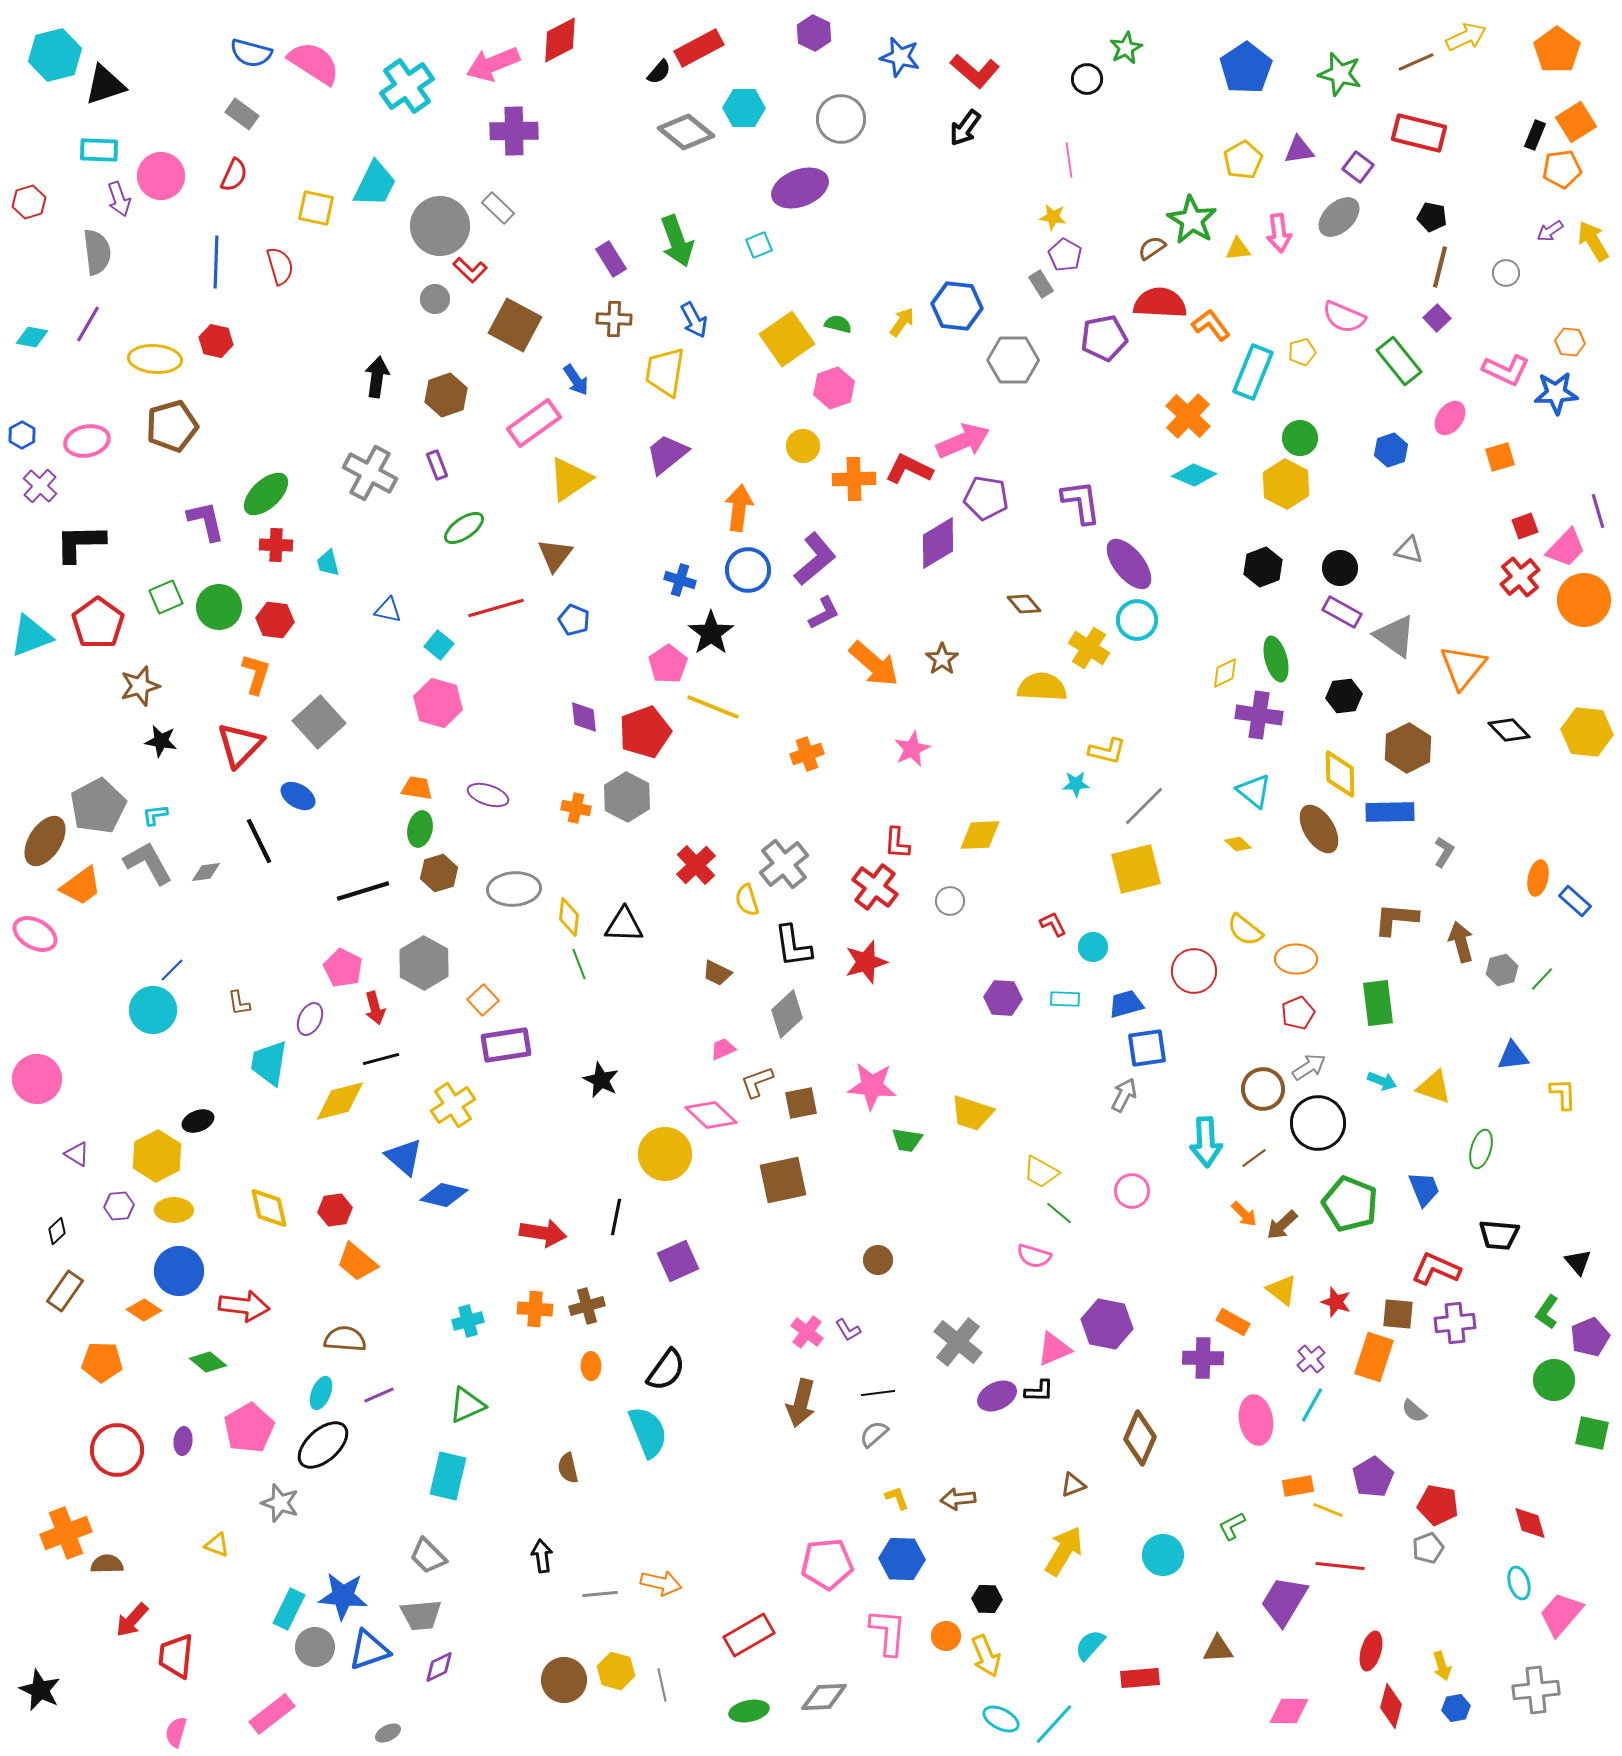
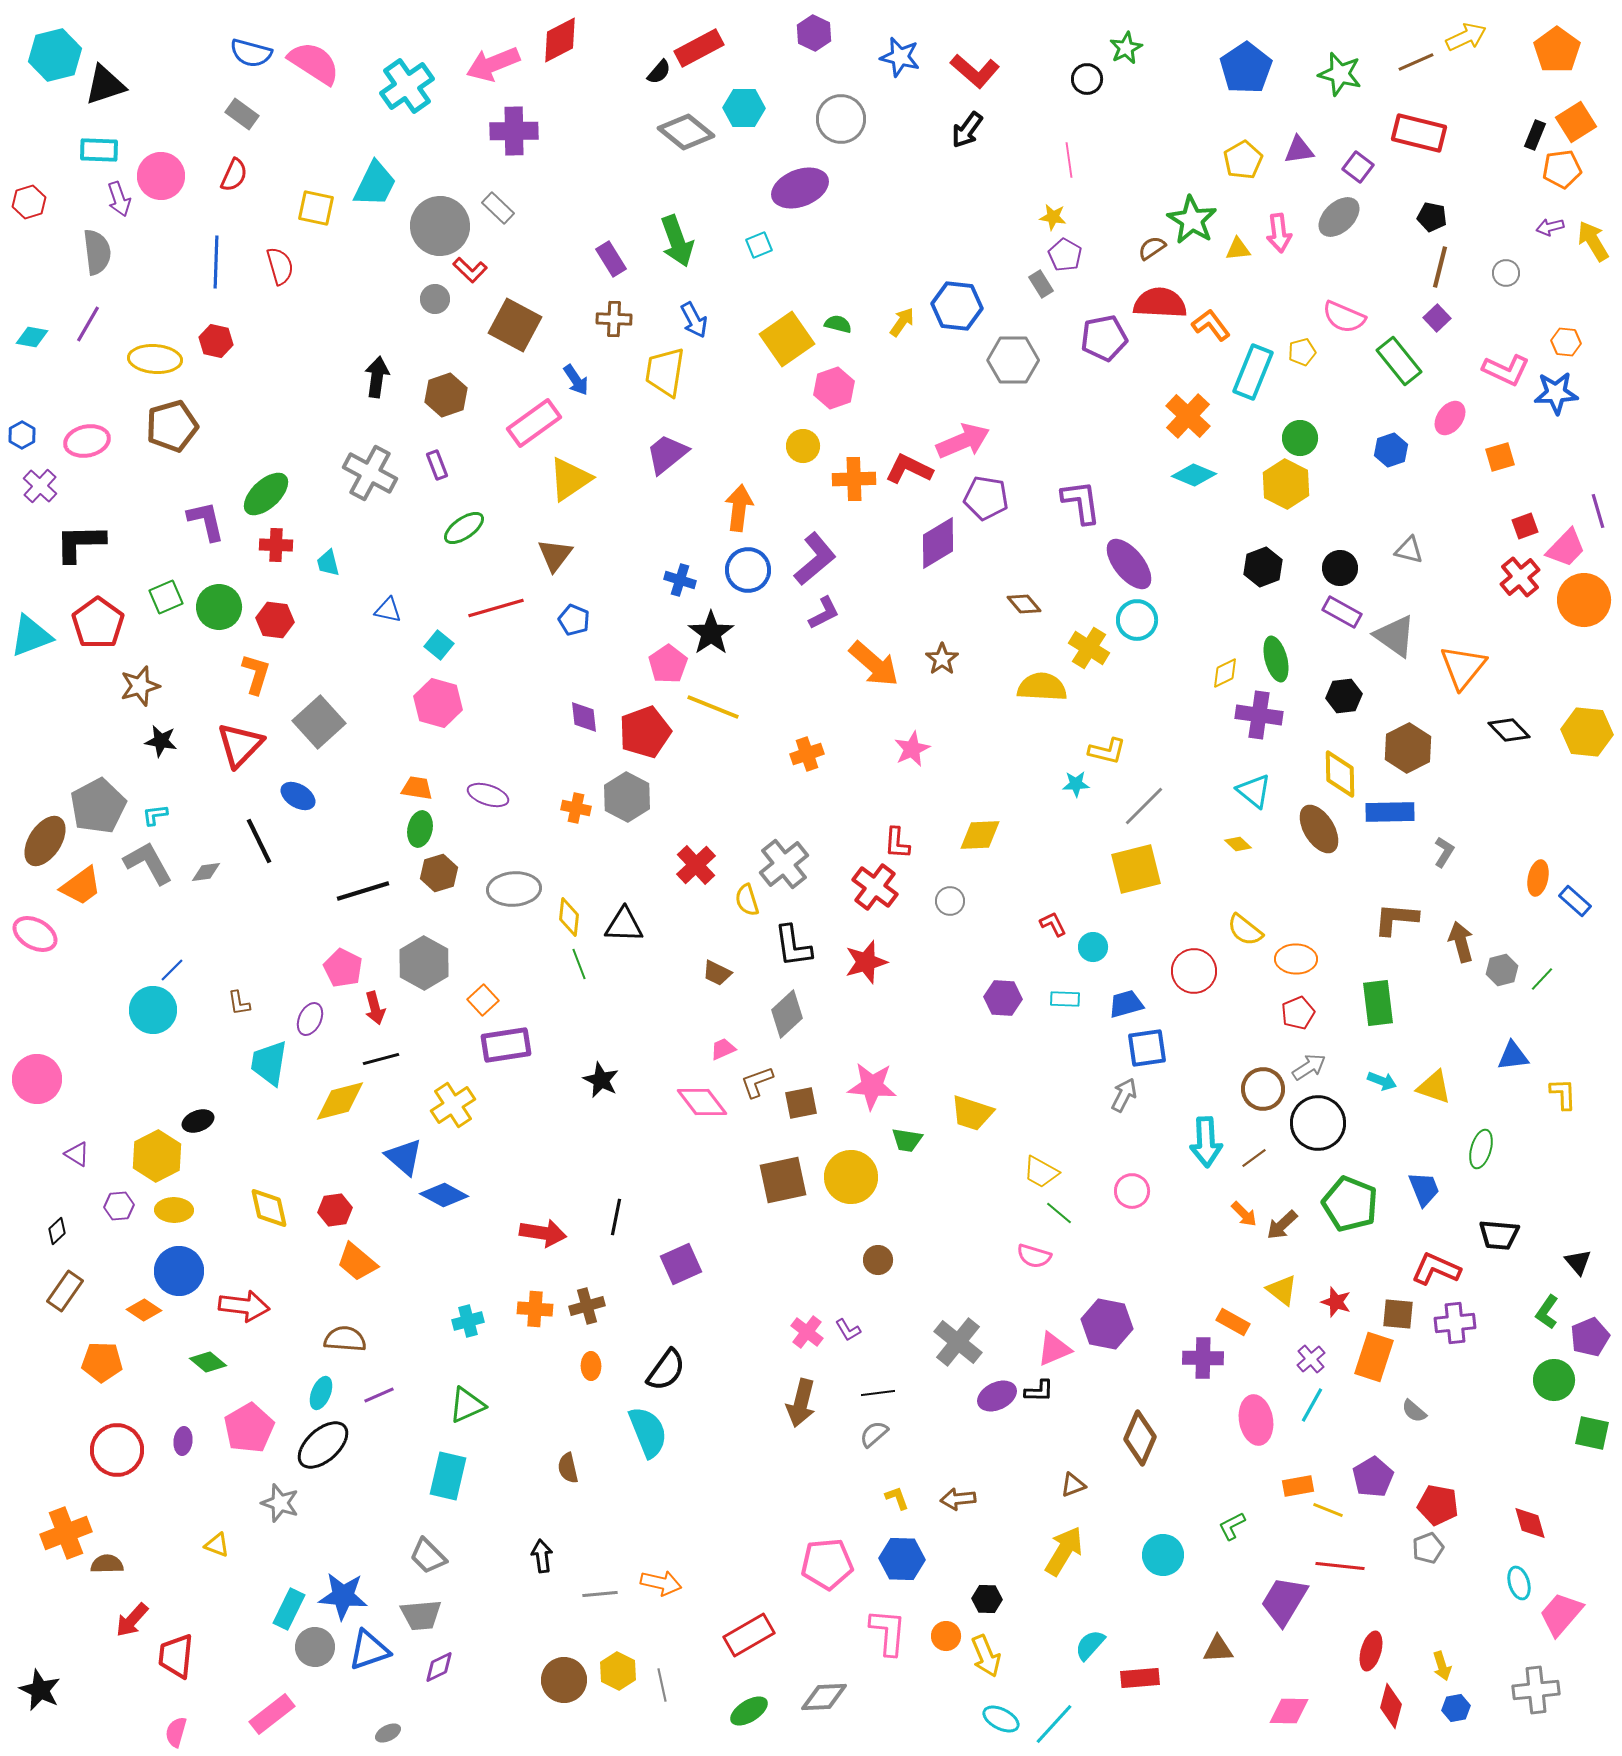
black arrow at (965, 128): moved 2 px right, 2 px down
purple arrow at (1550, 231): moved 4 px up; rotated 20 degrees clockwise
orange hexagon at (1570, 342): moved 4 px left
pink diamond at (711, 1115): moved 9 px left, 13 px up; rotated 9 degrees clockwise
yellow circle at (665, 1154): moved 186 px right, 23 px down
blue diamond at (444, 1195): rotated 15 degrees clockwise
purple square at (678, 1261): moved 3 px right, 3 px down
yellow hexagon at (616, 1671): moved 2 px right; rotated 12 degrees clockwise
green ellipse at (749, 1711): rotated 21 degrees counterclockwise
